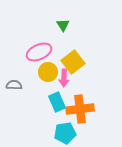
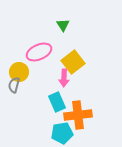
yellow circle: moved 29 px left
gray semicircle: rotated 77 degrees counterclockwise
orange cross: moved 2 px left, 6 px down
cyan pentagon: moved 3 px left
